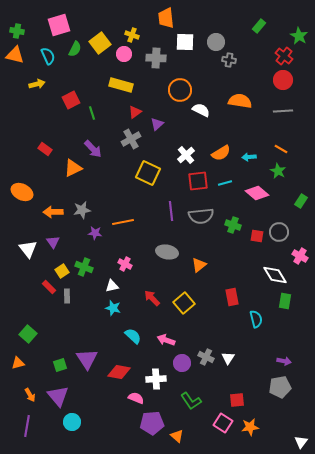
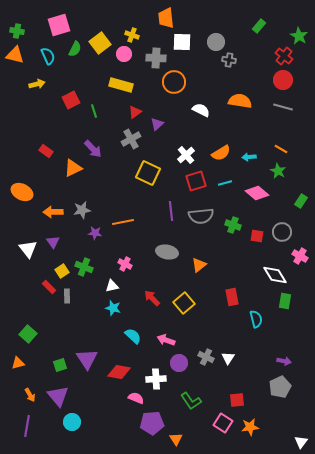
white square at (185, 42): moved 3 px left
orange circle at (180, 90): moved 6 px left, 8 px up
gray line at (283, 111): moved 4 px up; rotated 18 degrees clockwise
green line at (92, 113): moved 2 px right, 2 px up
red rectangle at (45, 149): moved 1 px right, 2 px down
red square at (198, 181): moved 2 px left; rotated 10 degrees counterclockwise
gray circle at (279, 232): moved 3 px right
purple circle at (182, 363): moved 3 px left
gray pentagon at (280, 387): rotated 15 degrees counterclockwise
orange triangle at (177, 436): moved 1 px left, 3 px down; rotated 16 degrees clockwise
